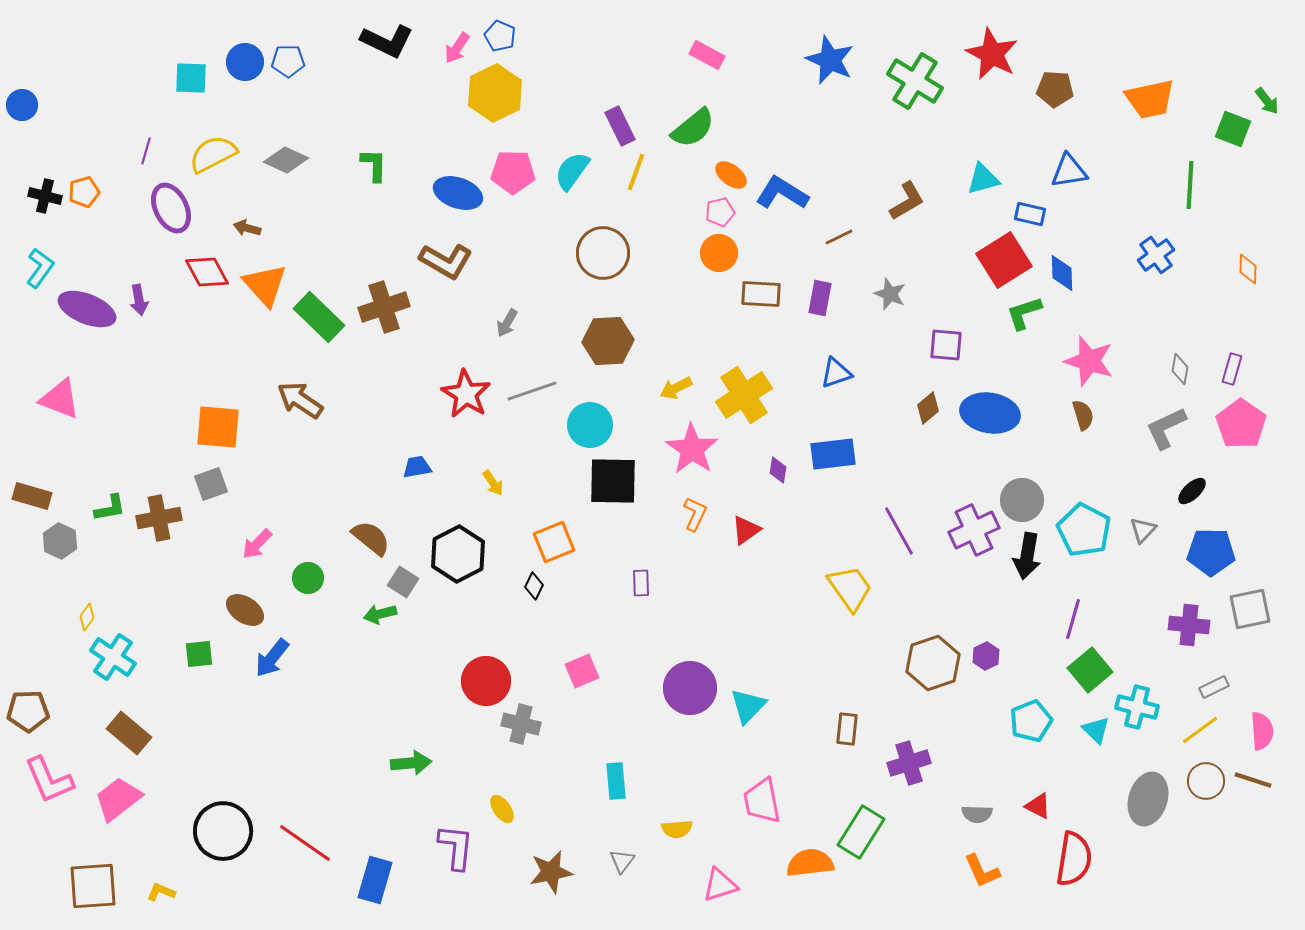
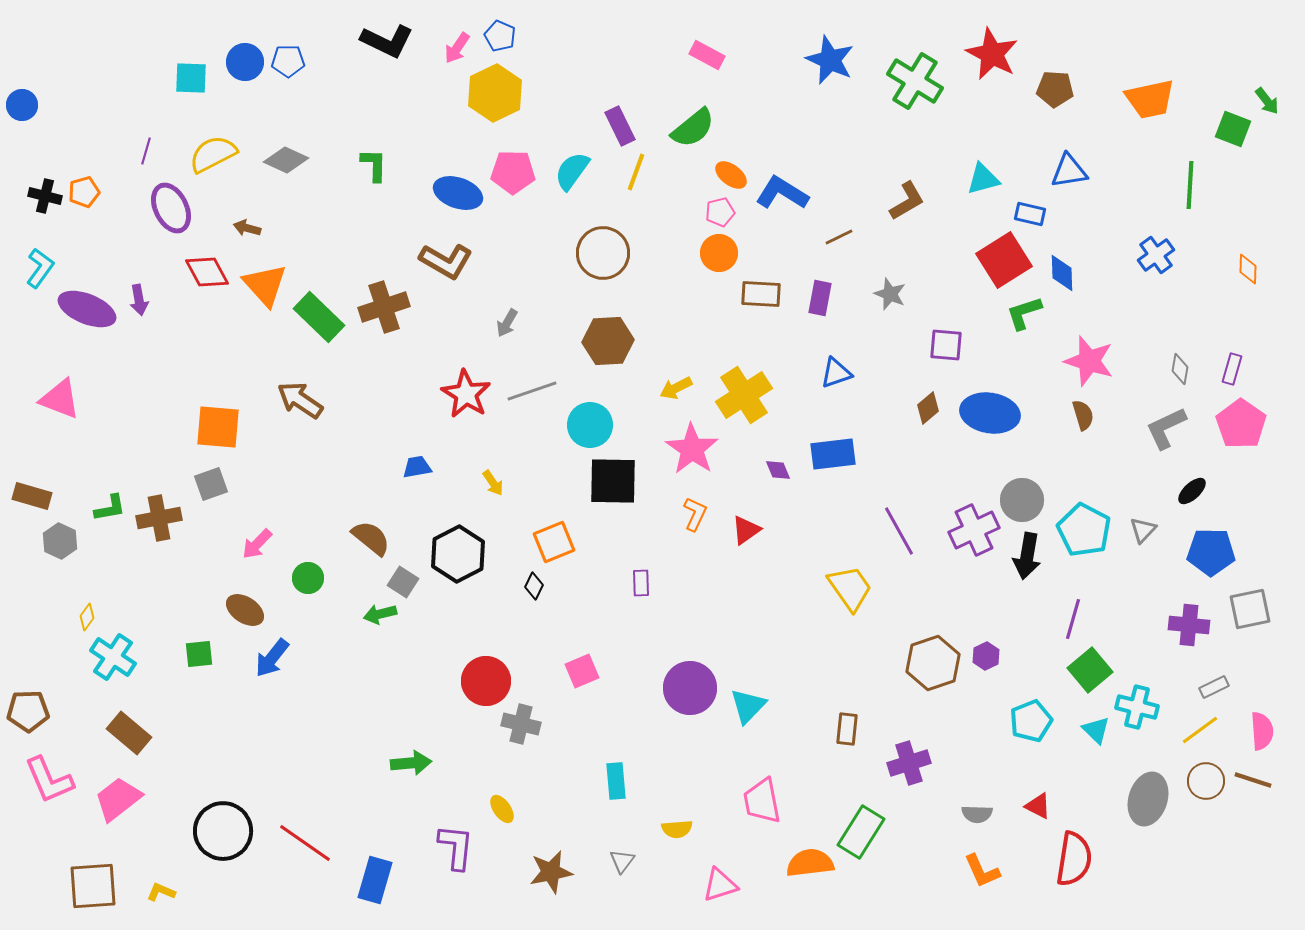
purple diamond at (778, 470): rotated 32 degrees counterclockwise
